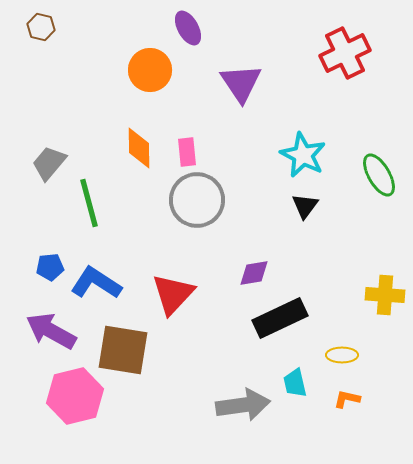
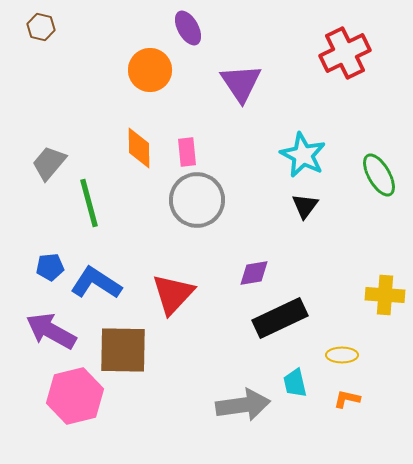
brown square: rotated 8 degrees counterclockwise
